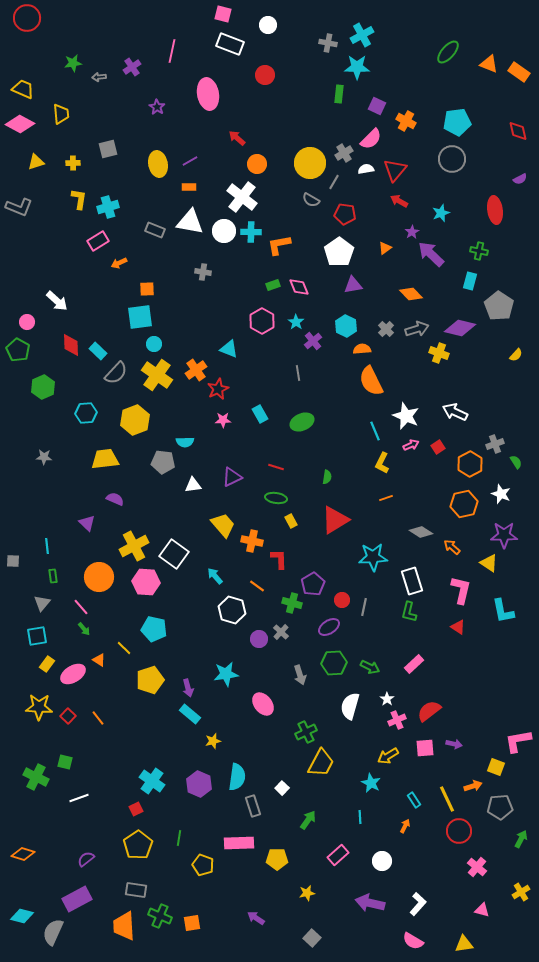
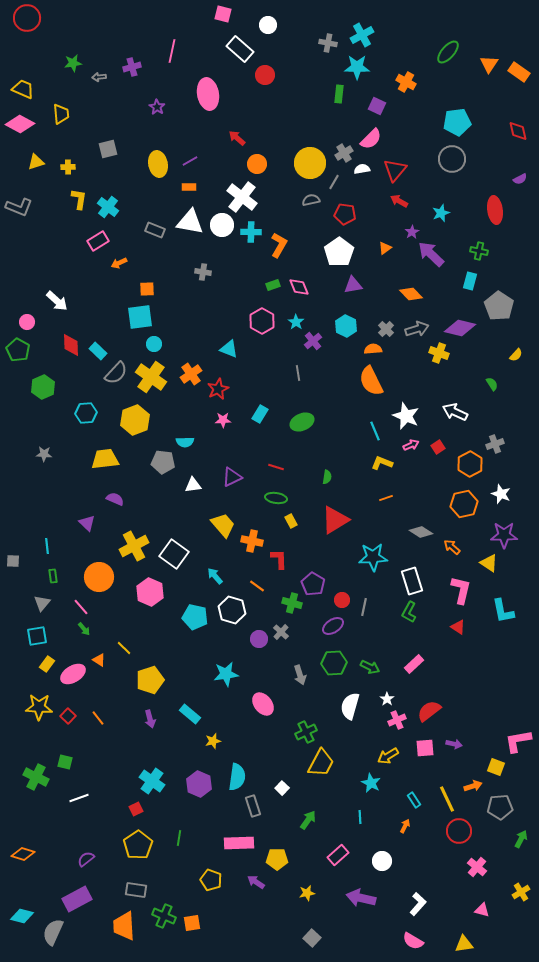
white rectangle at (230, 44): moved 10 px right, 5 px down; rotated 20 degrees clockwise
orange triangle at (489, 64): rotated 42 degrees clockwise
purple cross at (132, 67): rotated 18 degrees clockwise
orange cross at (406, 121): moved 39 px up
yellow cross at (73, 163): moved 5 px left, 4 px down
white semicircle at (366, 169): moved 4 px left
gray semicircle at (311, 200): rotated 138 degrees clockwise
cyan cross at (108, 207): rotated 35 degrees counterclockwise
white circle at (224, 231): moved 2 px left, 6 px up
orange L-shape at (279, 245): rotated 130 degrees clockwise
orange semicircle at (362, 349): moved 11 px right
orange cross at (196, 370): moved 5 px left, 4 px down
yellow cross at (157, 375): moved 6 px left, 2 px down
cyan rectangle at (260, 414): rotated 60 degrees clockwise
gray star at (44, 457): moved 3 px up
green semicircle at (516, 462): moved 24 px left, 78 px up
yellow L-shape at (382, 463): rotated 85 degrees clockwise
pink hexagon at (146, 582): moved 4 px right, 10 px down; rotated 20 degrees clockwise
purple pentagon at (313, 584): rotated 10 degrees counterclockwise
green L-shape at (409, 612): rotated 15 degrees clockwise
purple ellipse at (329, 627): moved 4 px right, 1 px up
cyan pentagon at (154, 629): moved 41 px right, 12 px up
purple arrow at (188, 688): moved 38 px left, 31 px down
yellow pentagon at (203, 865): moved 8 px right, 15 px down
purple arrow at (370, 903): moved 9 px left, 5 px up
green cross at (160, 916): moved 4 px right
purple arrow at (256, 918): moved 36 px up
